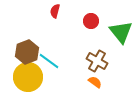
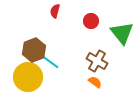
green triangle: moved 1 px right, 1 px down
brown hexagon: moved 7 px right, 2 px up
